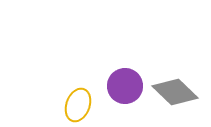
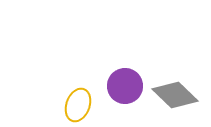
gray diamond: moved 3 px down
